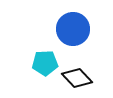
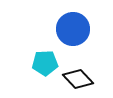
black diamond: moved 1 px right, 1 px down
